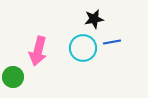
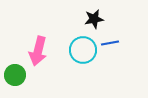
blue line: moved 2 px left, 1 px down
cyan circle: moved 2 px down
green circle: moved 2 px right, 2 px up
